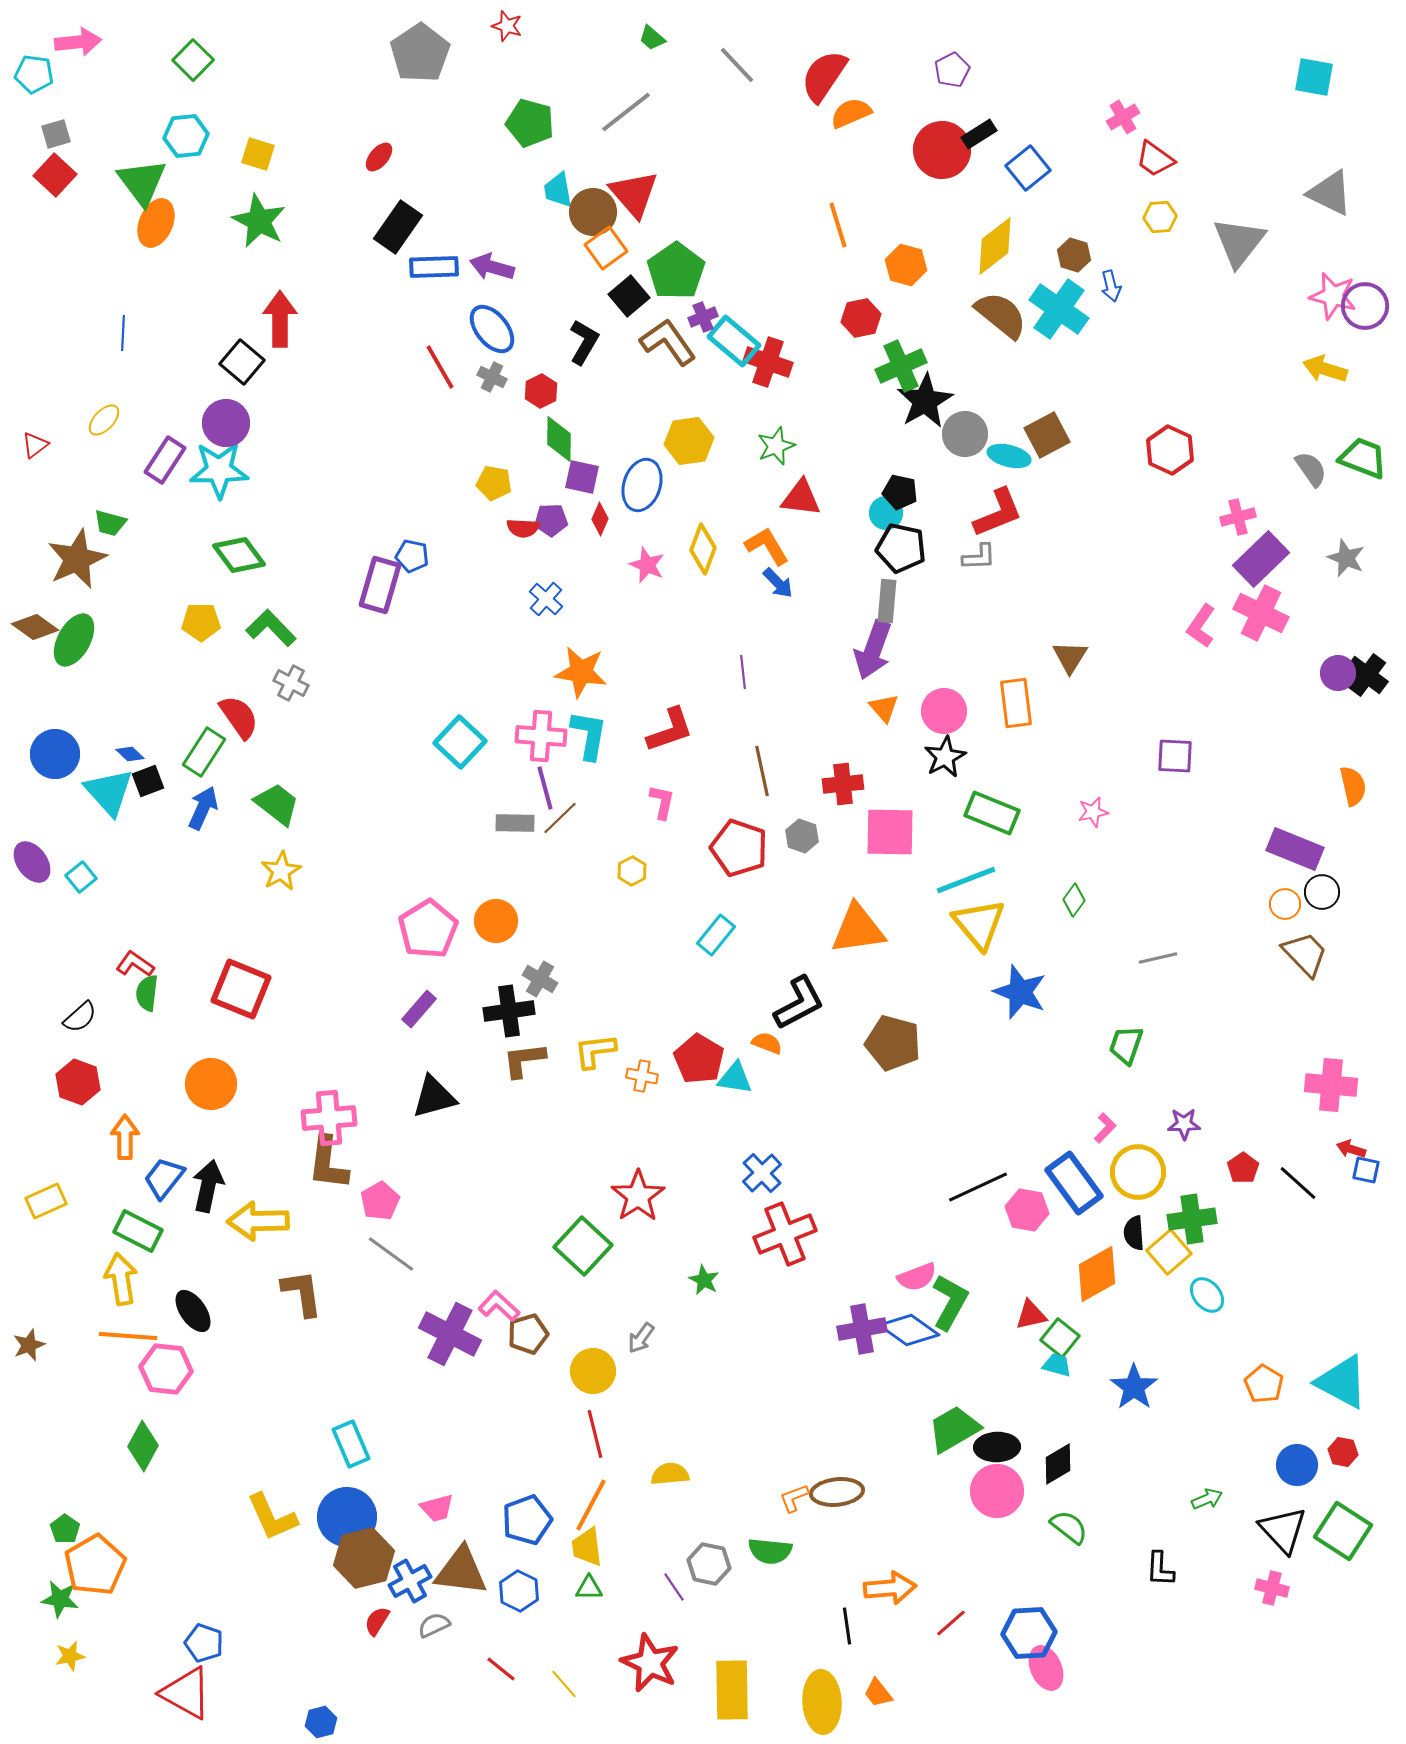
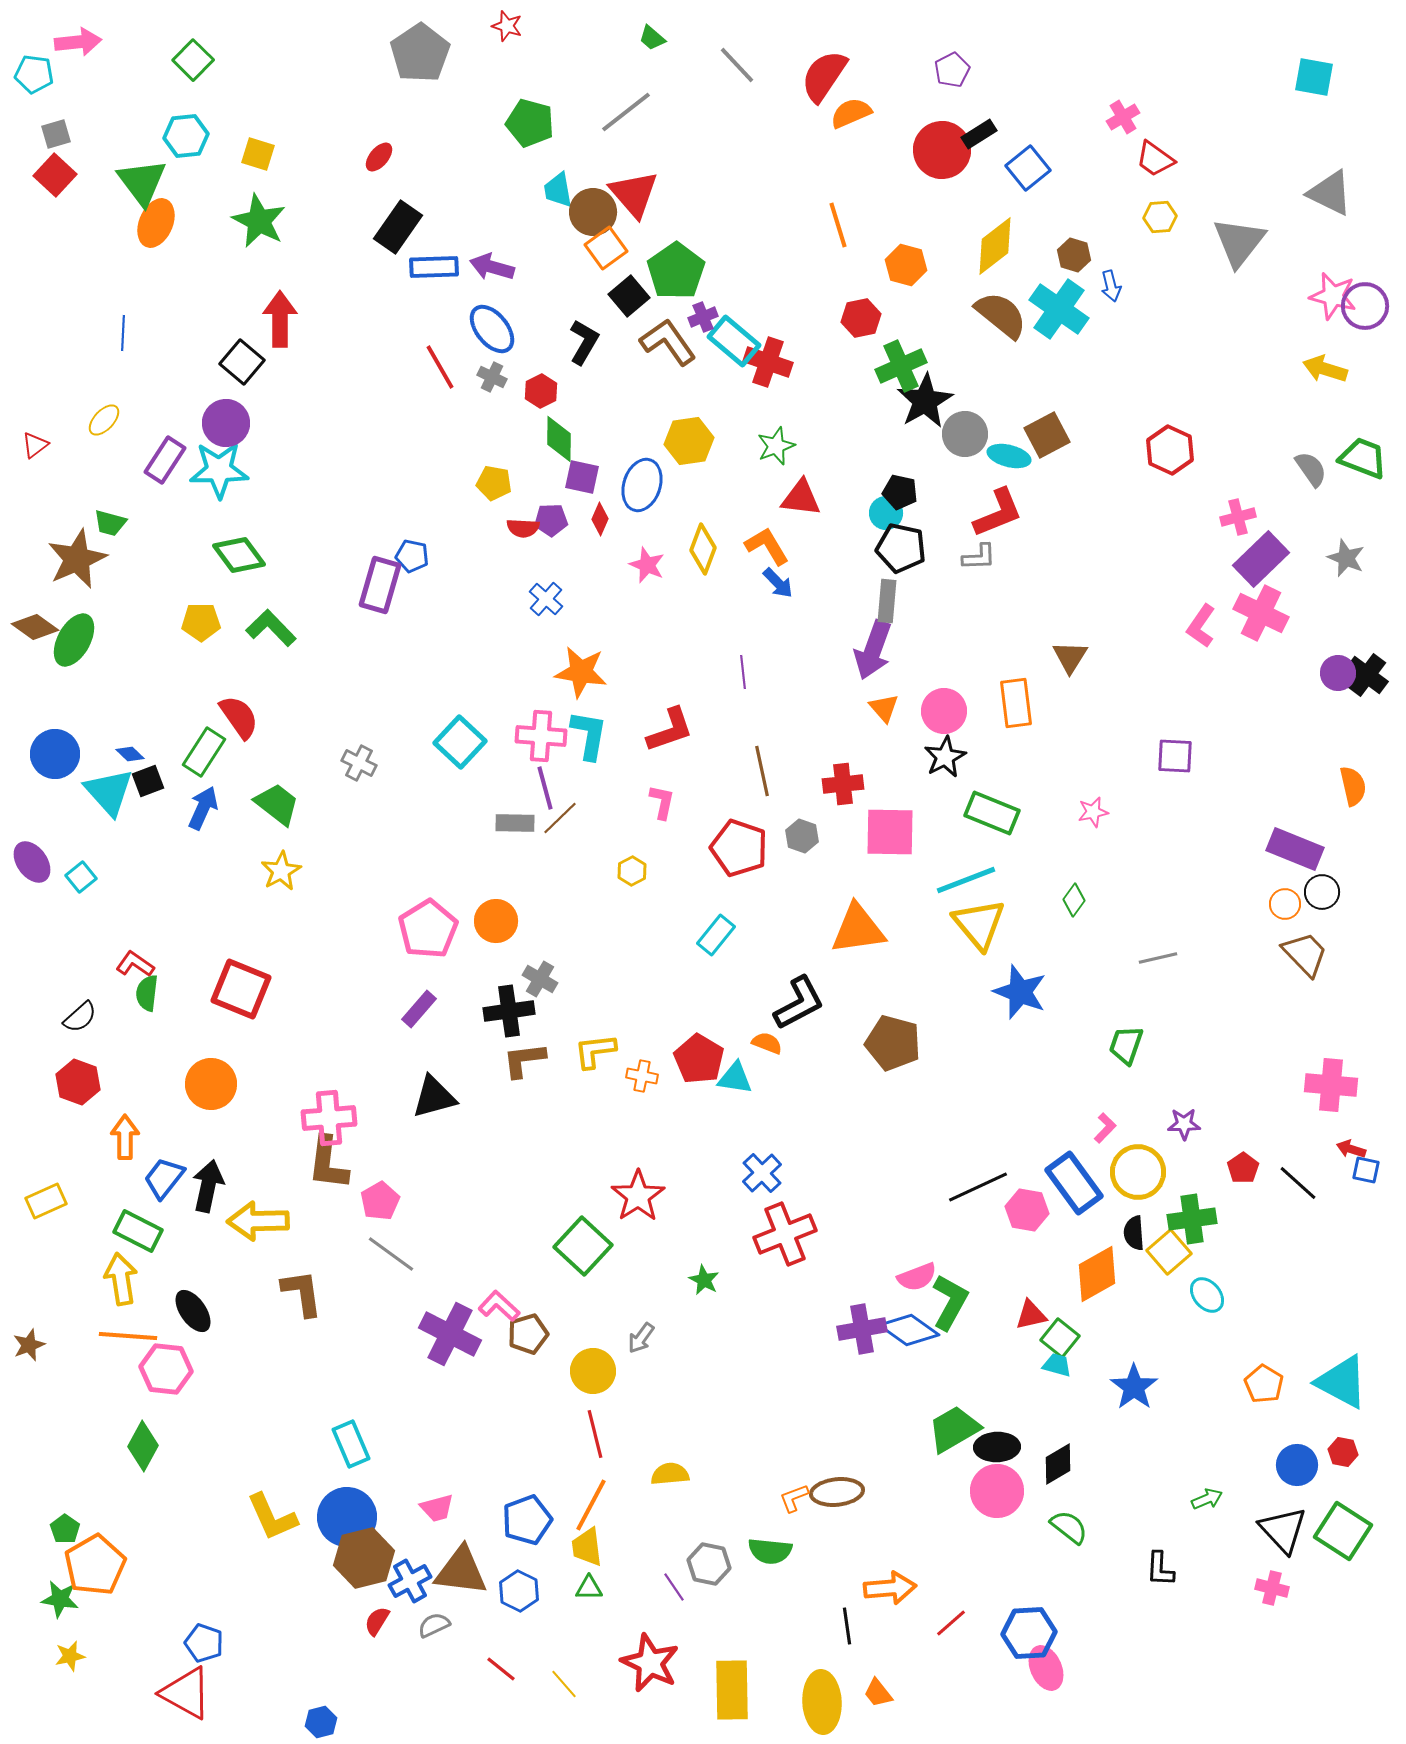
gray cross at (291, 683): moved 68 px right, 80 px down
